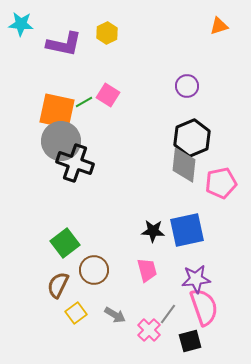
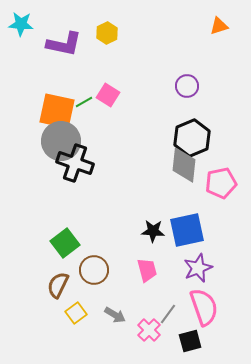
purple star: moved 2 px right, 11 px up; rotated 16 degrees counterclockwise
